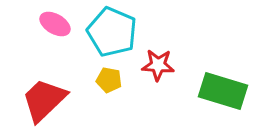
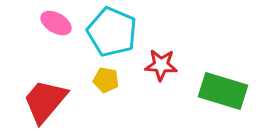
pink ellipse: moved 1 px right, 1 px up
red star: moved 3 px right
yellow pentagon: moved 3 px left
red trapezoid: moved 1 px right, 1 px down; rotated 6 degrees counterclockwise
